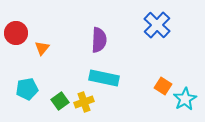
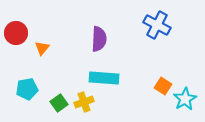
blue cross: rotated 16 degrees counterclockwise
purple semicircle: moved 1 px up
cyan rectangle: rotated 8 degrees counterclockwise
green square: moved 1 px left, 2 px down
